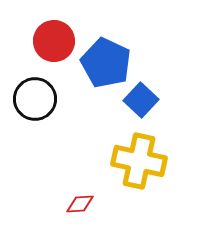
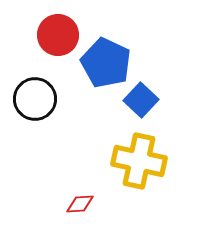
red circle: moved 4 px right, 6 px up
